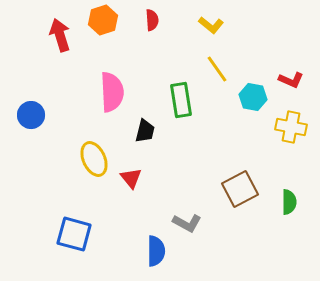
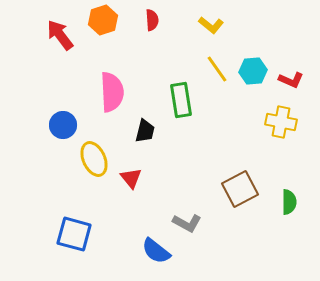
red arrow: rotated 20 degrees counterclockwise
cyan hexagon: moved 26 px up; rotated 16 degrees counterclockwise
blue circle: moved 32 px right, 10 px down
yellow cross: moved 10 px left, 5 px up
blue semicircle: rotated 128 degrees clockwise
